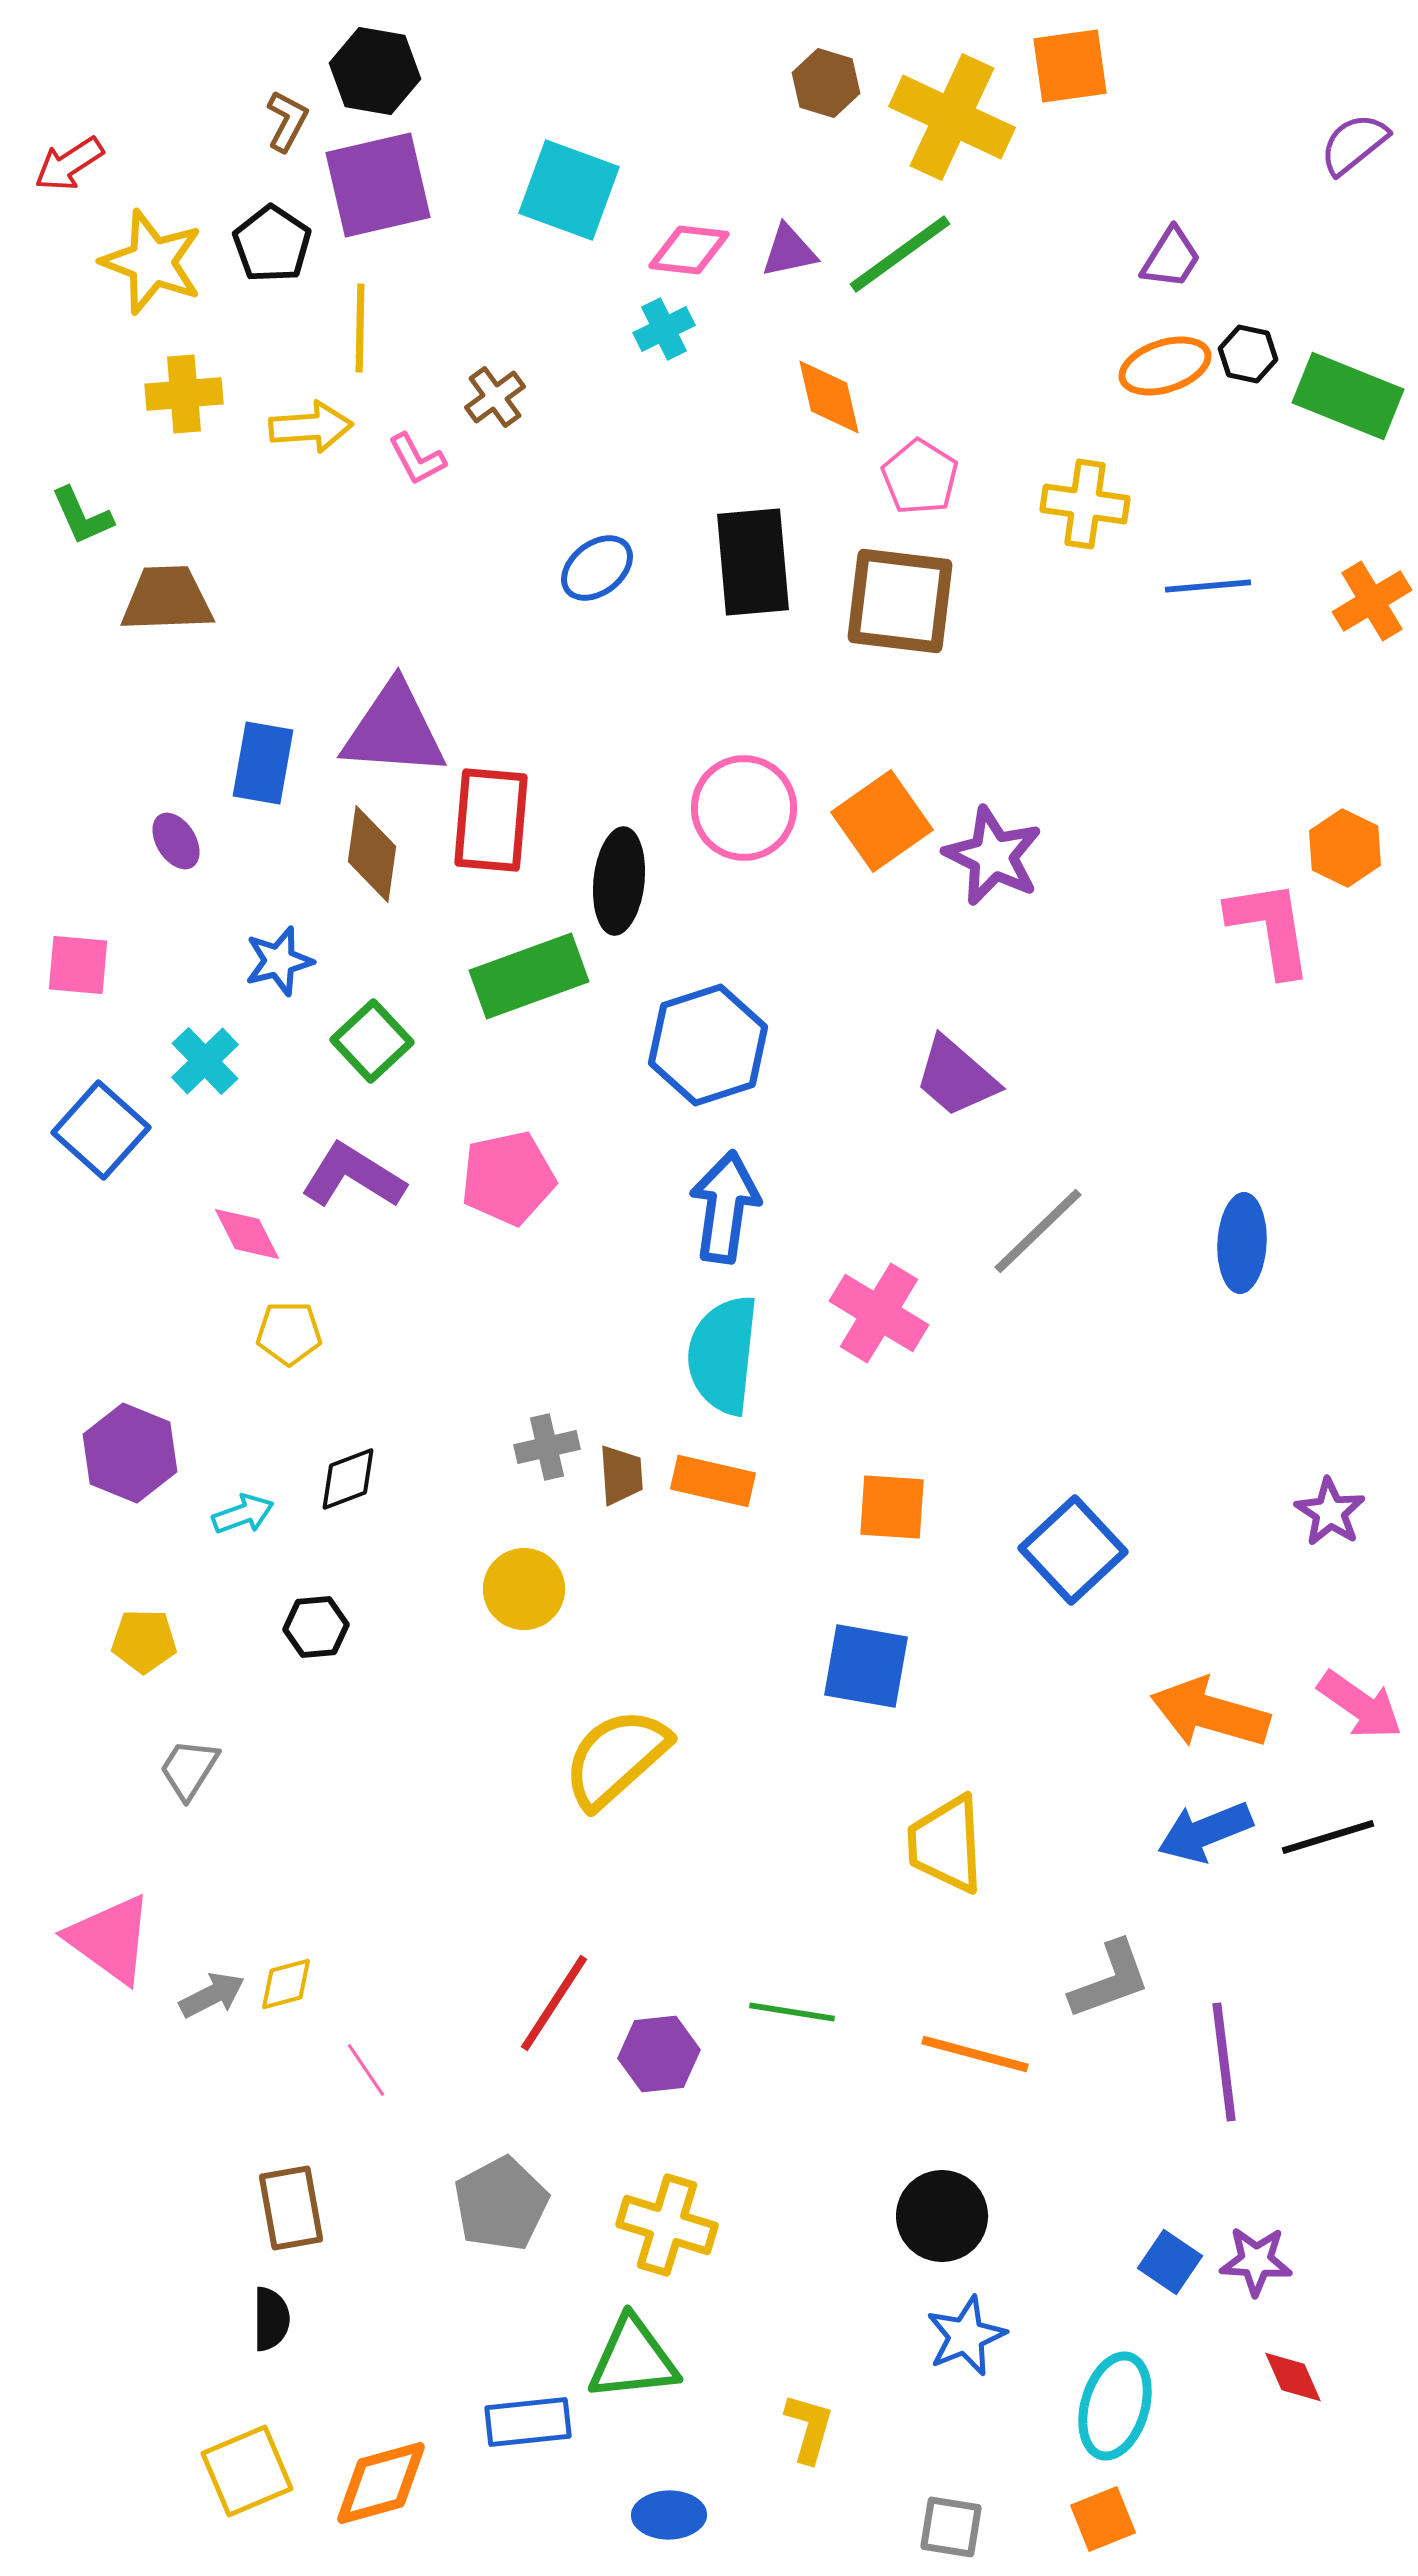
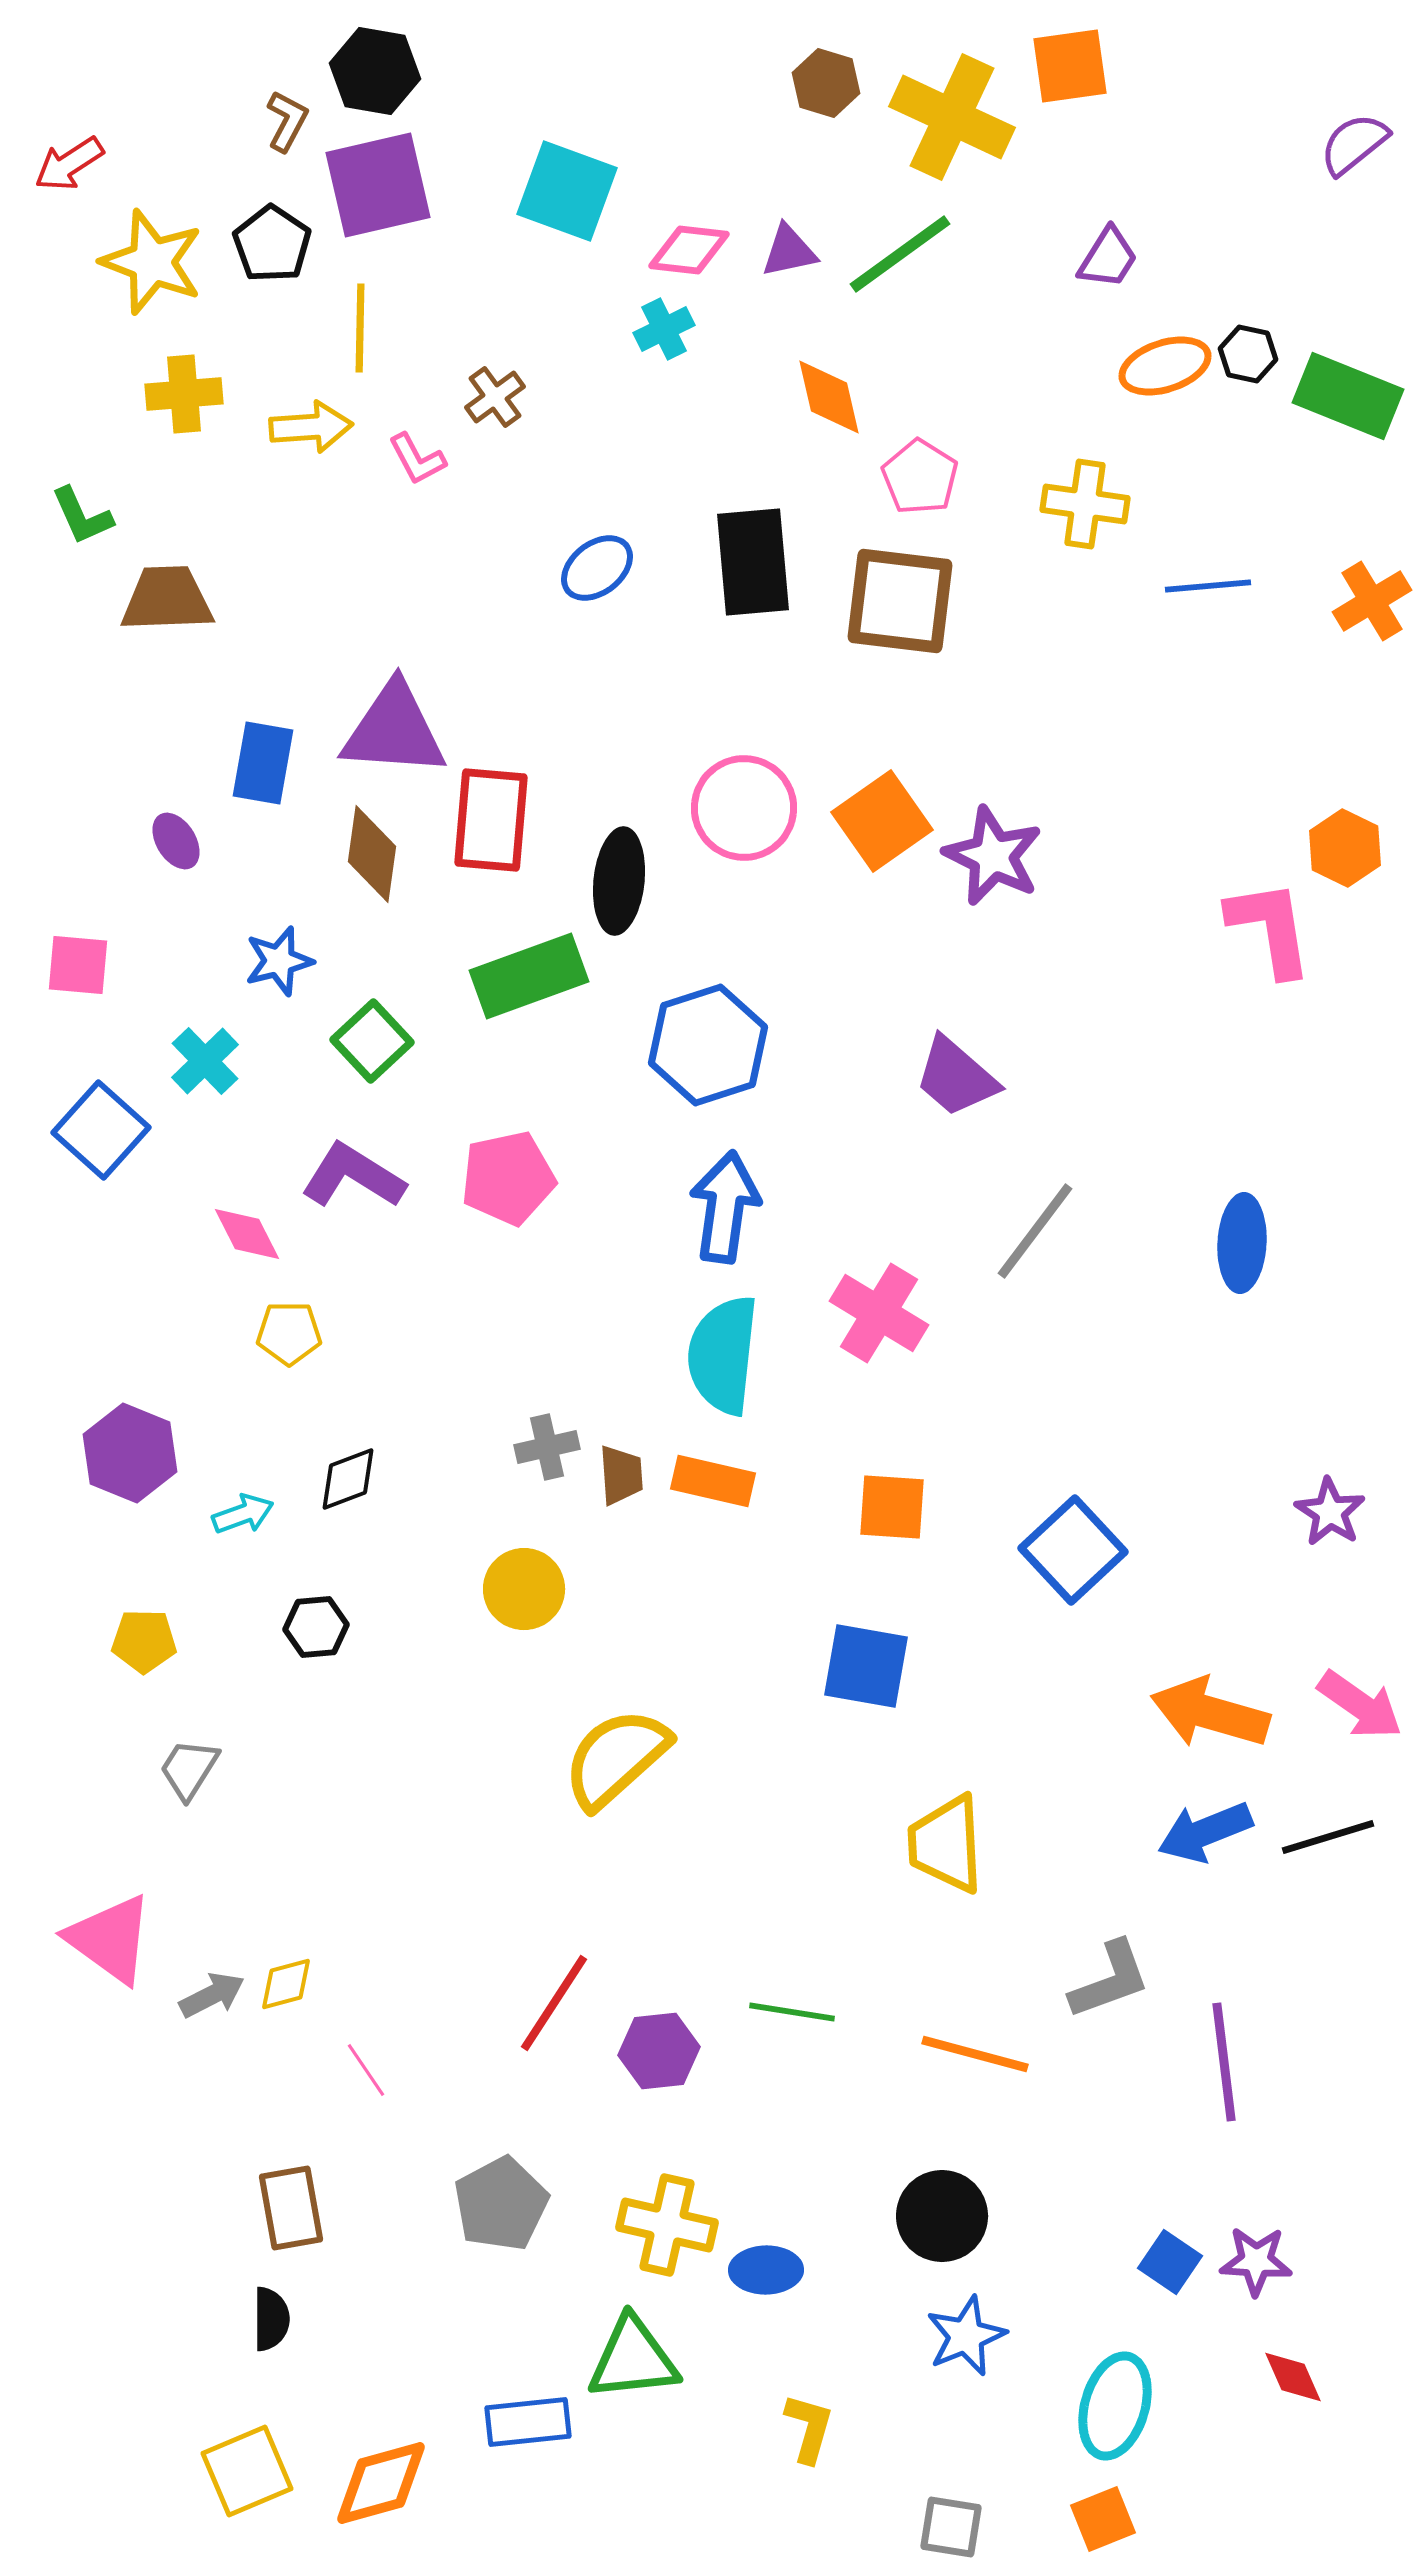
cyan square at (569, 190): moved 2 px left, 1 px down
purple trapezoid at (1171, 258): moved 63 px left
gray line at (1038, 1231): moved 3 px left; rotated 9 degrees counterclockwise
purple hexagon at (659, 2054): moved 3 px up
yellow cross at (667, 2225): rotated 4 degrees counterclockwise
blue ellipse at (669, 2515): moved 97 px right, 245 px up
